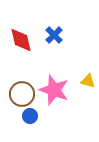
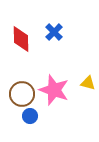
blue cross: moved 3 px up
red diamond: moved 1 px up; rotated 12 degrees clockwise
yellow triangle: moved 2 px down
